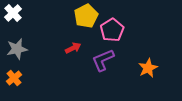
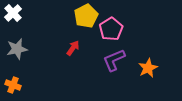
pink pentagon: moved 1 px left, 1 px up
red arrow: rotated 28 degrees counterclockwise
purple L-shape: moved 11 px right
orange cross: moved 1 px left, 7 px down; rotated 28 degrees counterclockwise
